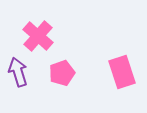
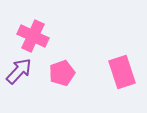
pink cross: moved 5 px left; rotated 16 degrees counterclockwise
purple arrow: moved 1 px right, 1 px up; rotated 60 degrees clockwise
